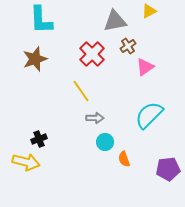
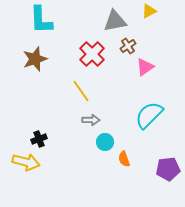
gray arrow: moved 4 px left, 2 px down
